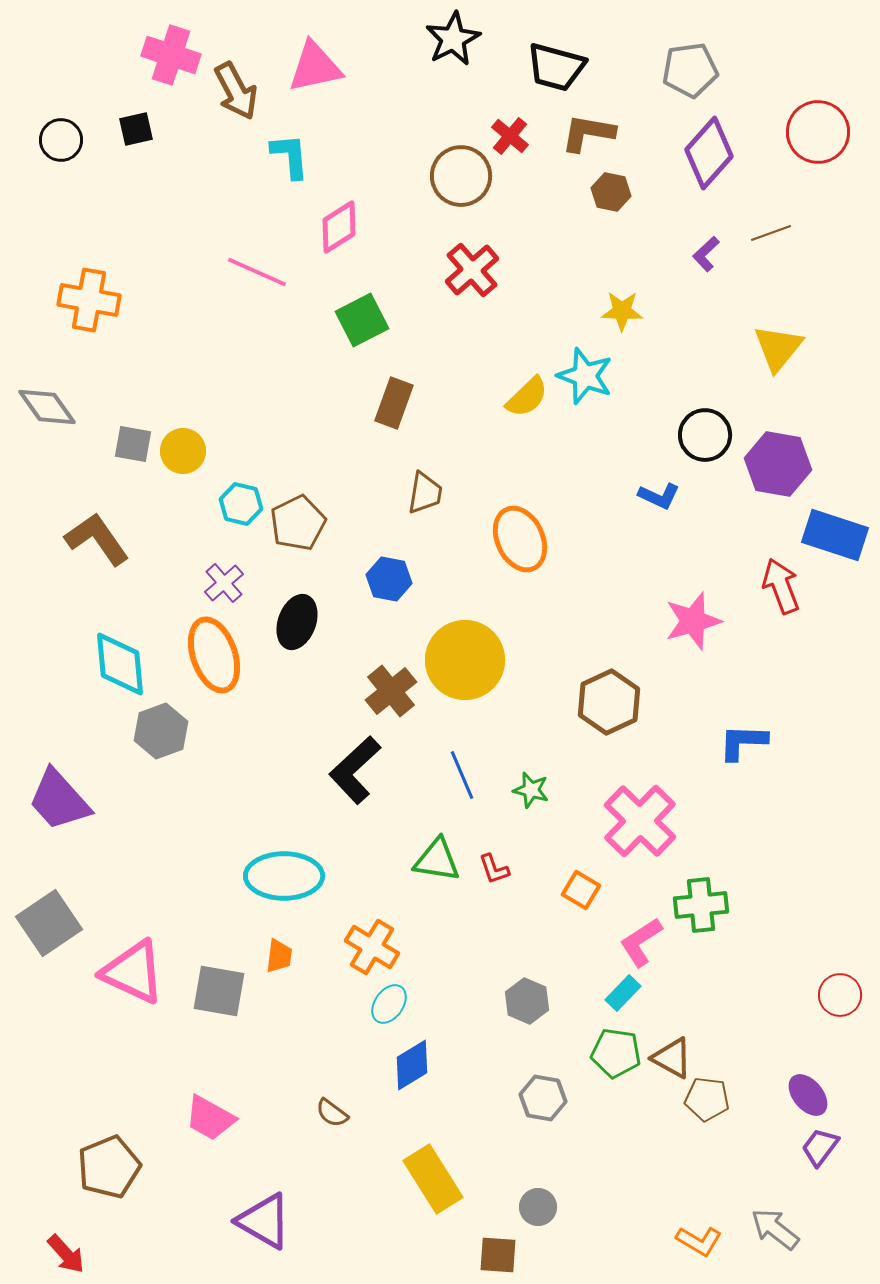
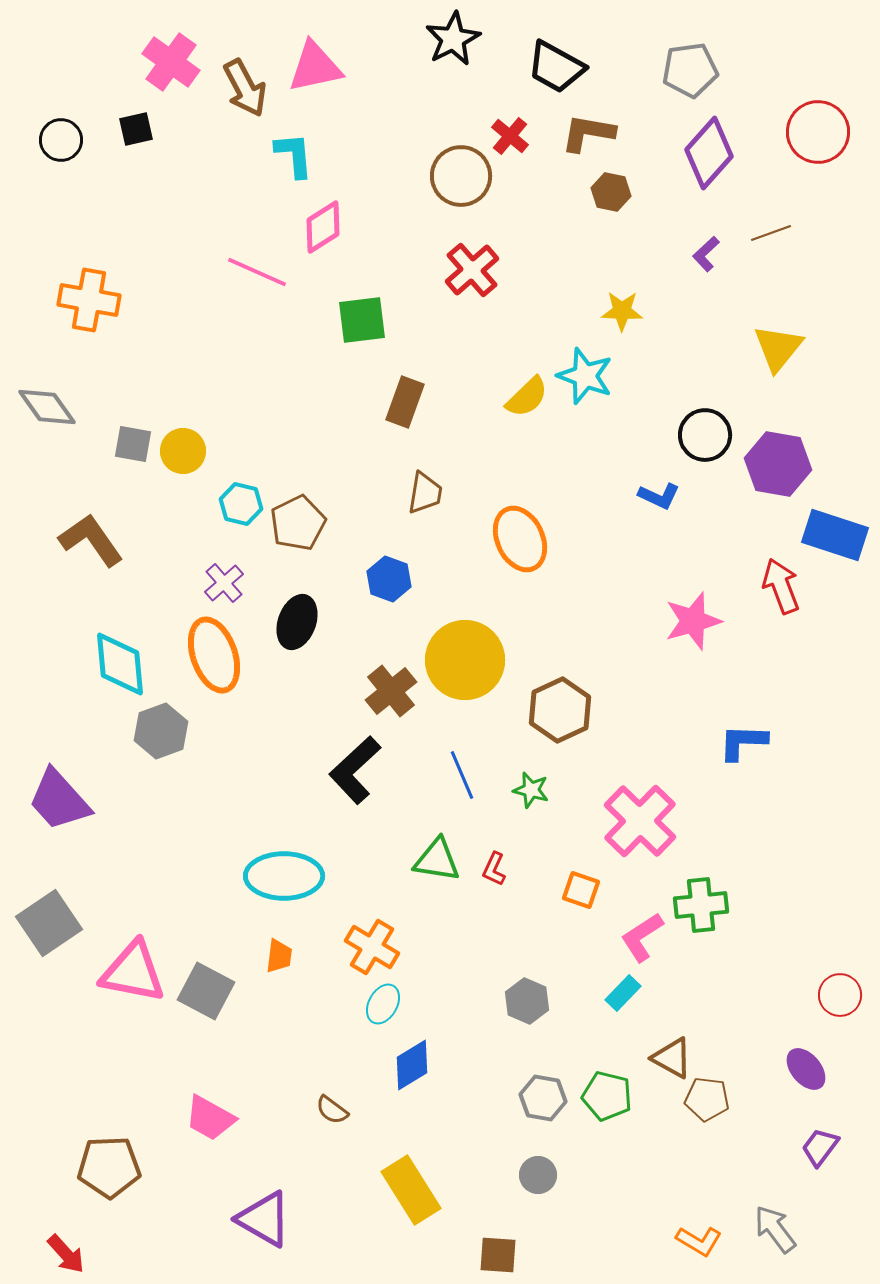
pink cross at (171, 55): moved 7 px down; rotated 18 degrees clockwise
black trapezoid at (556, 67): rotated 14 degrees clockwise
brown arrow at (236, 91): moved 9 px right, 3 px up
cyan L-shape at (290, 156): moved 4 px right, 1 px up
pink diamond at (339, 227): moved 16 px left
green square at (362, 320): rotated 20 degrees clockwise
brown rectangle at (394, 403): moved 11 px right, 1 px up
brown L-shape at (97, 539): moved 6 px left, 1 px down
blue hexagon at (389, 579): rotated 9 degrees clockwise
brown hexagon at (609, 702): moved 49 px left, 8 px down
red L-shape at (494, 869): rotated 44 degrees clockwise
orange square at (581, 890): rotated 12 degrees counterclockwise
pink L-shape at (641, 942): moved 1 px right, 5 px up
pink triangle at (133, 972): rotated 14 degrees counterclockwise
gray square at (219, 991): moved 13 px left; rotated 18 degrees clockwise
cyan ellipse at (389, 1004): moved 6 px left; rotated 6 degrees counterclockwise
green pentagon at (616, 1053): moved 9 px left, 43 px down; rotated 6 degrees clockwise
purple ellipse at (808, 1095): moved 2 px left, 26 px up
brown semicircle at (332, 1113): moved 3 px up
brown pentagon at (109, 1167): rotated 20 degrees clockwise
yellow rectangle at (433, 1179): moved 22 px left, 11 px down
gray circle at (538, 1207): moved 32 px up
purple triangle at (264, 1221): moved 2 px up
gray arrow at (775, 1229): rotated 15 degrees clockwise
